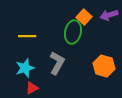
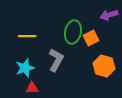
orange square: moved 7 px right, 21 px down; rotated 21 degrees clockwise
gray L-shape: moved 1 px left, 3 px up
red triangle: rotated 24 degrees clockwise
